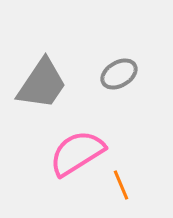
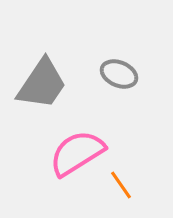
gray ellipse: rotated 54 degrees clockwise
orange line: rotated 12 degrees counterclockwise
